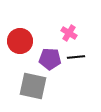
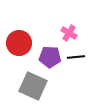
red circle: moved 1 px left, 2 px down
purple pentagon: moved 2 px up
gray square: rotated 12 degrees clockwise
